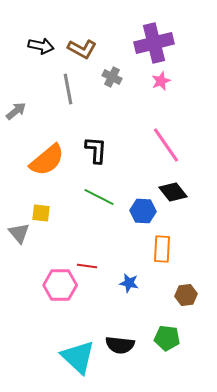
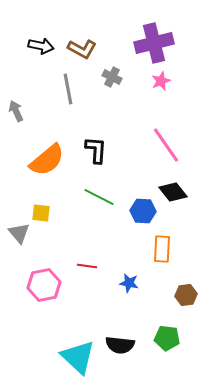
gray arrow: rotated 75 degrees counterclockwise
pink hexagon: moved 16 px left; rotated 12 degrees counterclockwise
